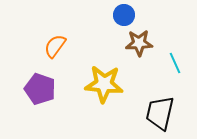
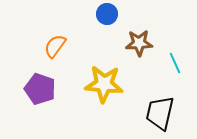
blue circle: moved 17 px left, 1 px up
